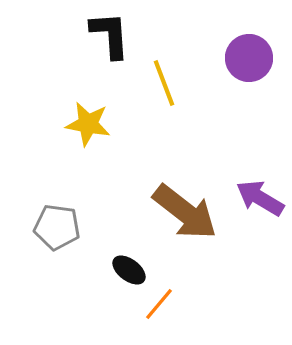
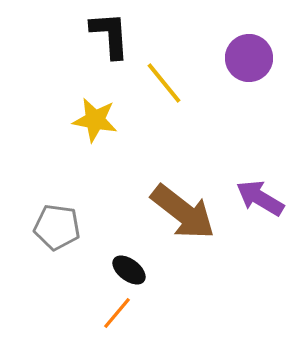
yellow line: rotated 18 degrees counterclockwise
yellow star: moved 7 px right, 4 px up
brown arrow: moved 2 px left
orange line: moved 42 px left, 9 px down
